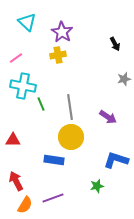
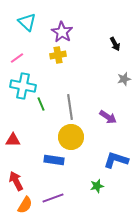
pink line: moved 1 px right
